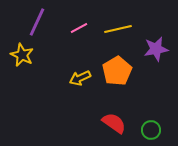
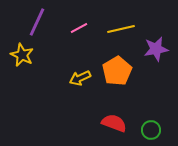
yellow line: moved 3 px right
red semicircle: rotated 15 degrees counterclockwise
